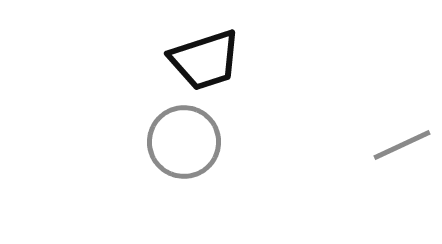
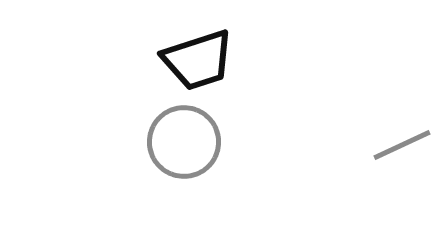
black trapezoid: moved 7 px left
